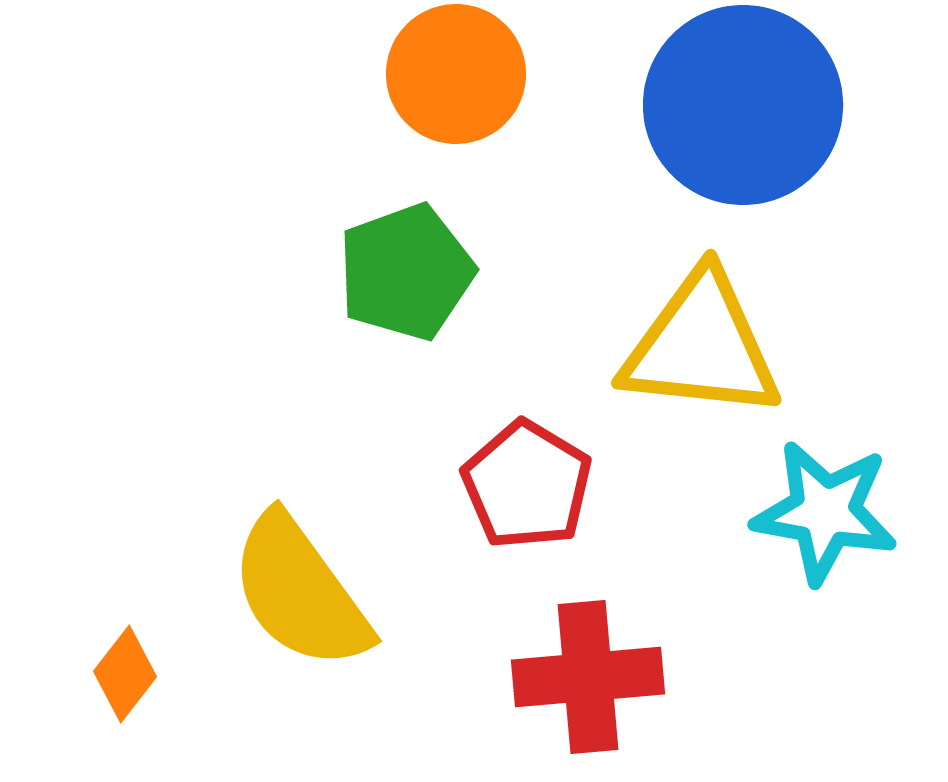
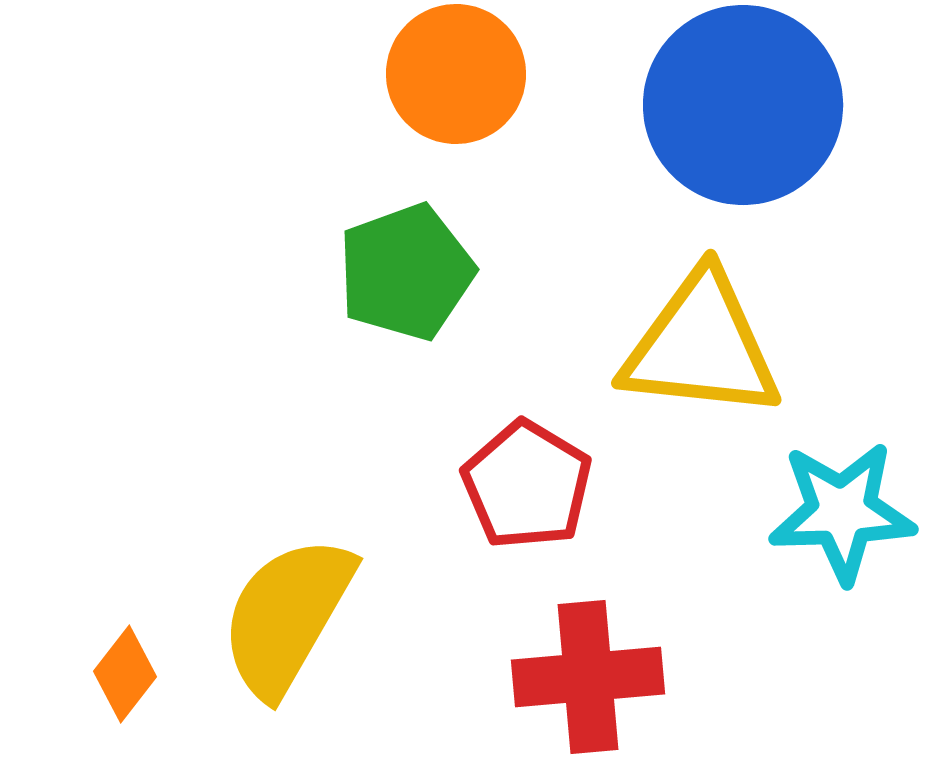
cyan star: moved 17 px right; rotated 12 degrees counterclockwise
yellow semicircle: moved 13 px left, 24 px down; rotated 66 degrees clockwise
